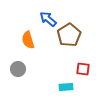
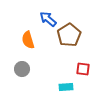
gray circle: moved 4 px right
